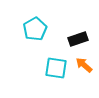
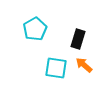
black rectangle: rotated 54 degrees counterclockwise
